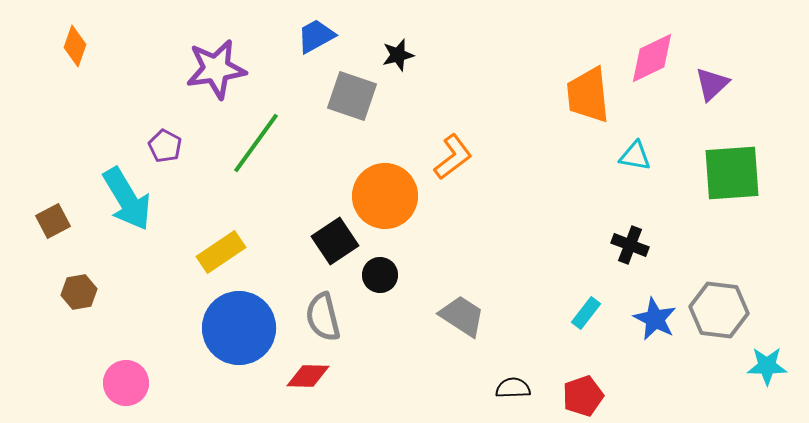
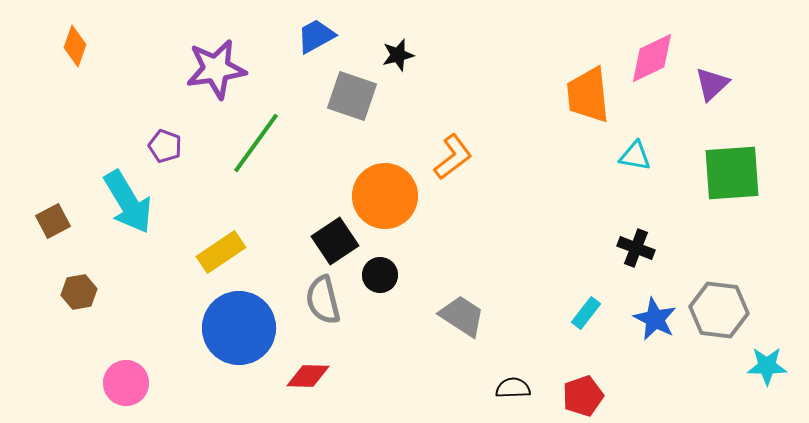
purple pentagon: rotated 8 degrees counterclockwise
cyan arrow: moved 1 px right, 3 px down
black cross: moved 6 px right, 3 px down
gray semicircle: moved 17 px up
